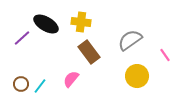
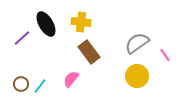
black ellipse: rotated 30 degrees clockwise
gray semicircle: moved 7 px right, 3 px down
